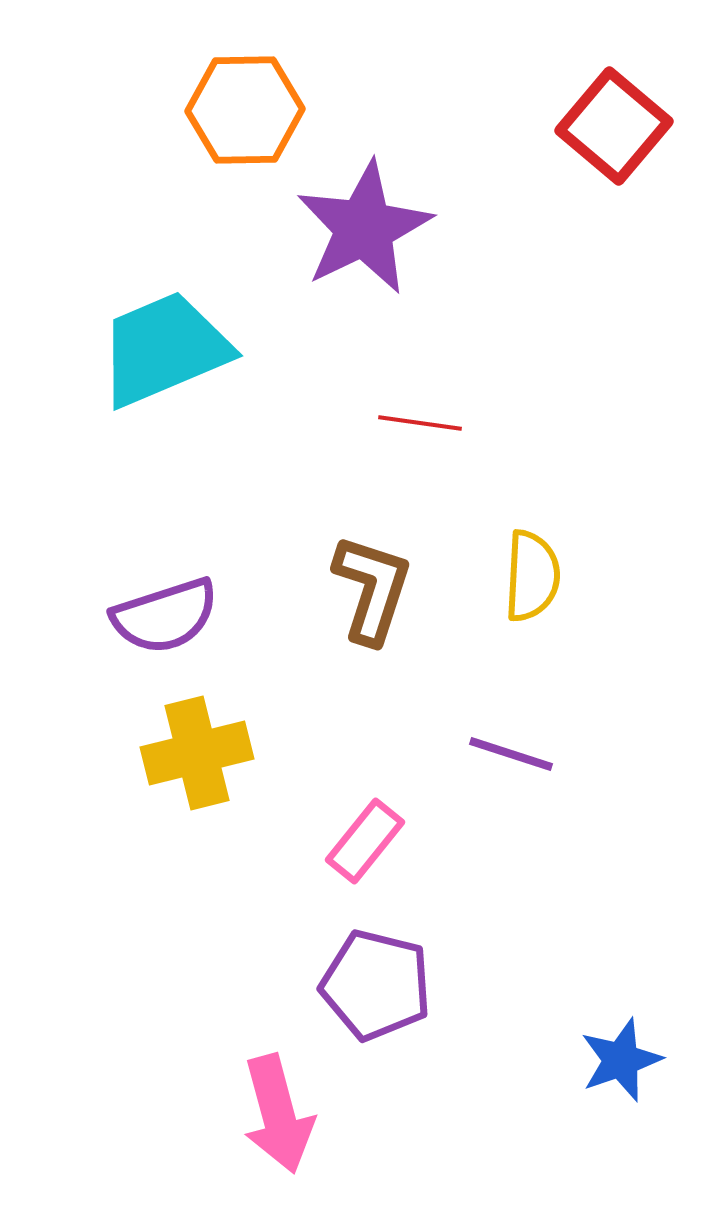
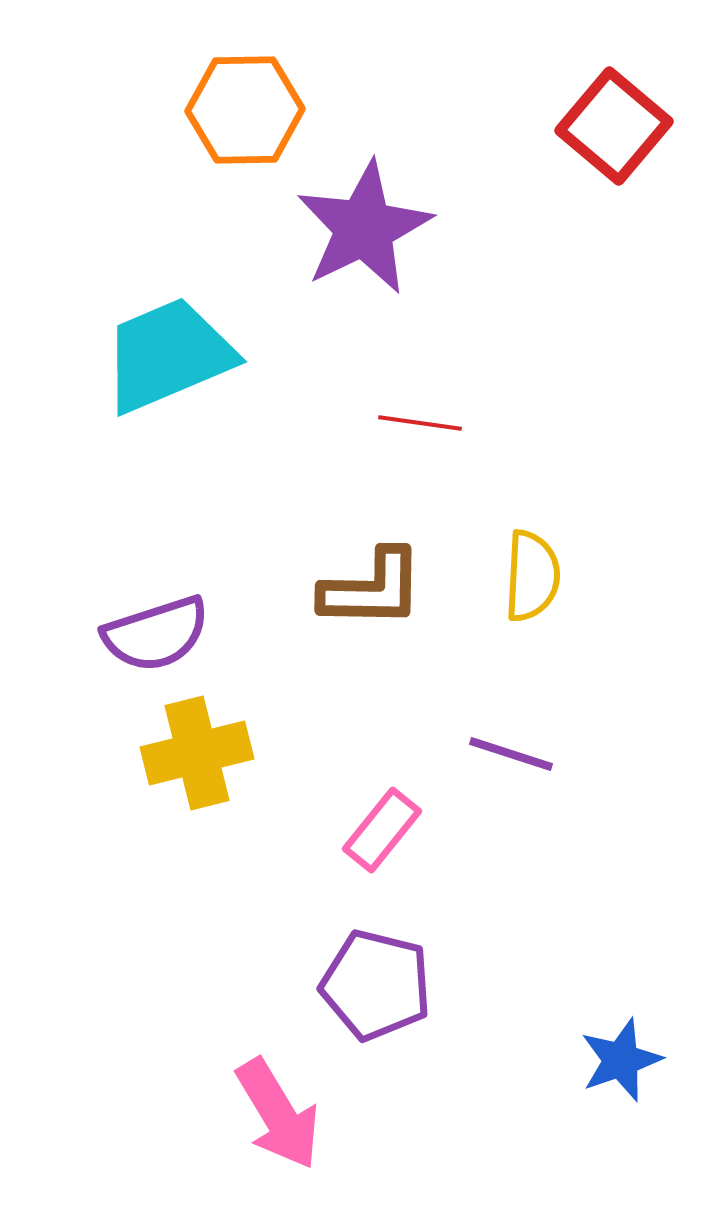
cyan trapezoid: moved 4 px right, 6 px down
brown L-shape: rotated 73 degrees clockwise
purple semicircle: moved 9 px left, 18 px down
pink rectangle: moved 17 px right, 11 px up
pink arrow: rotated 16 degrees counterclockwise
